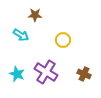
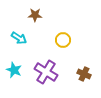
cyan arrow: moved 2 px left, 3 px down
cyan star: moved 3 px left, 4 px up
